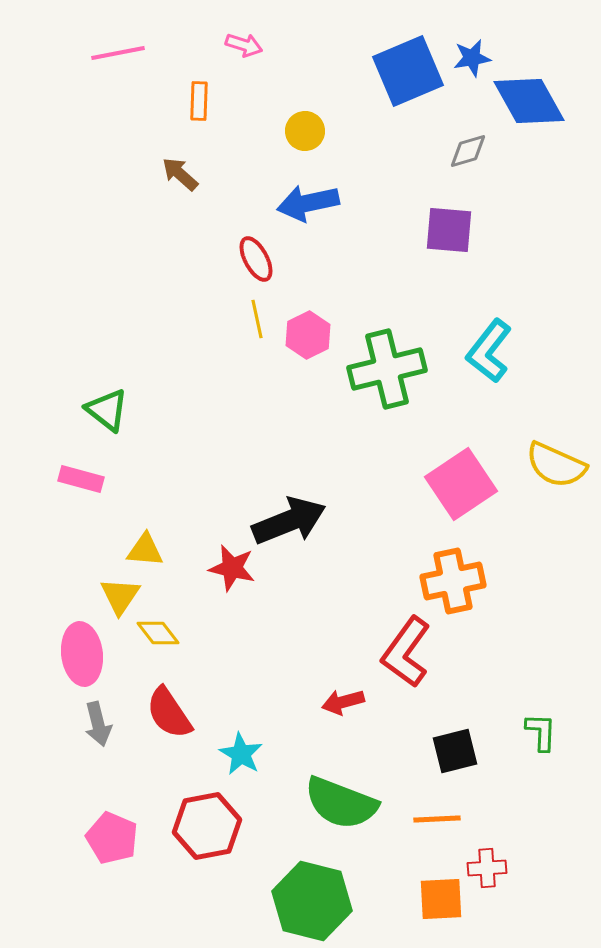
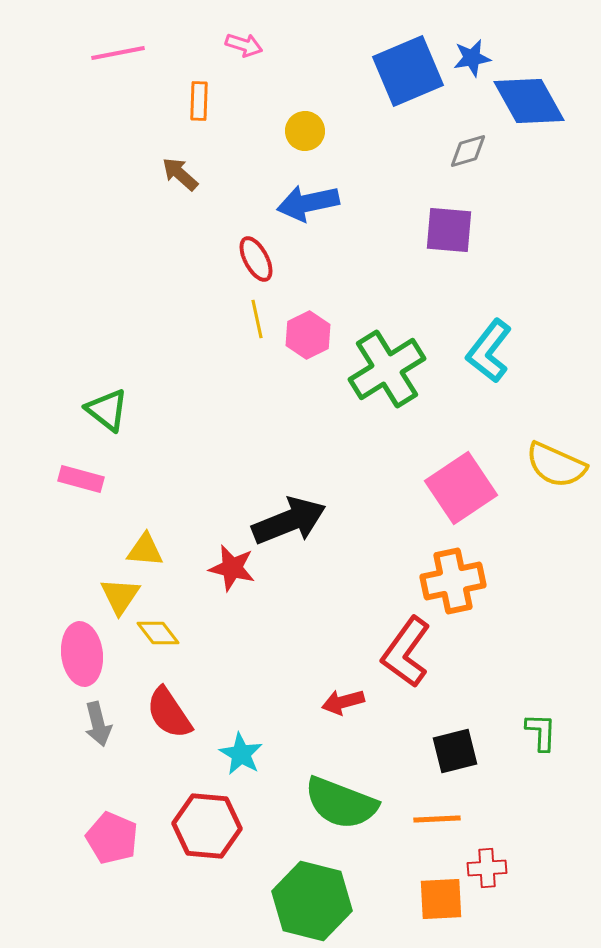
green cross at (387, 369): rotated 18 degrees counterclockwise
pink square at (461, 484): moved 4 px down
red hexagon at (207, 826): rotated 16 degrees clockwise
